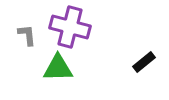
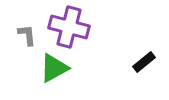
purple cross: moved 1 px left
green triangle: moved 4 px left; rotated 28 degrees counterclockwise
